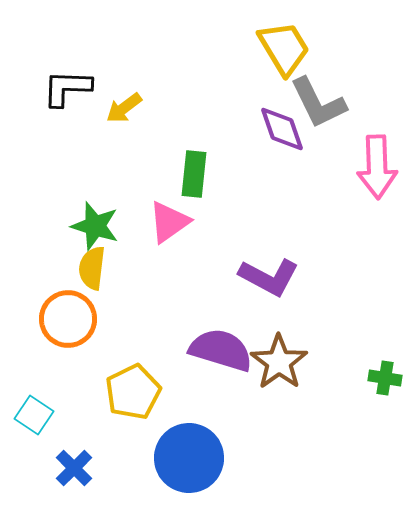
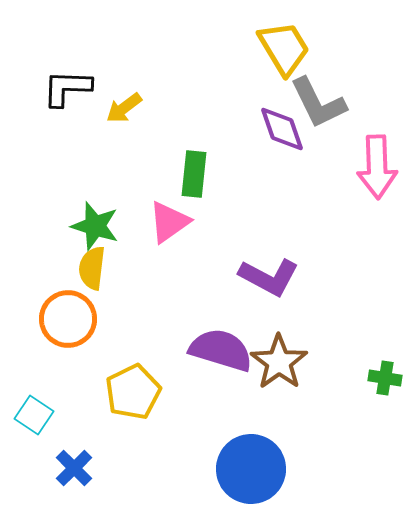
blue circle: moved 62 px right, 11 px down
